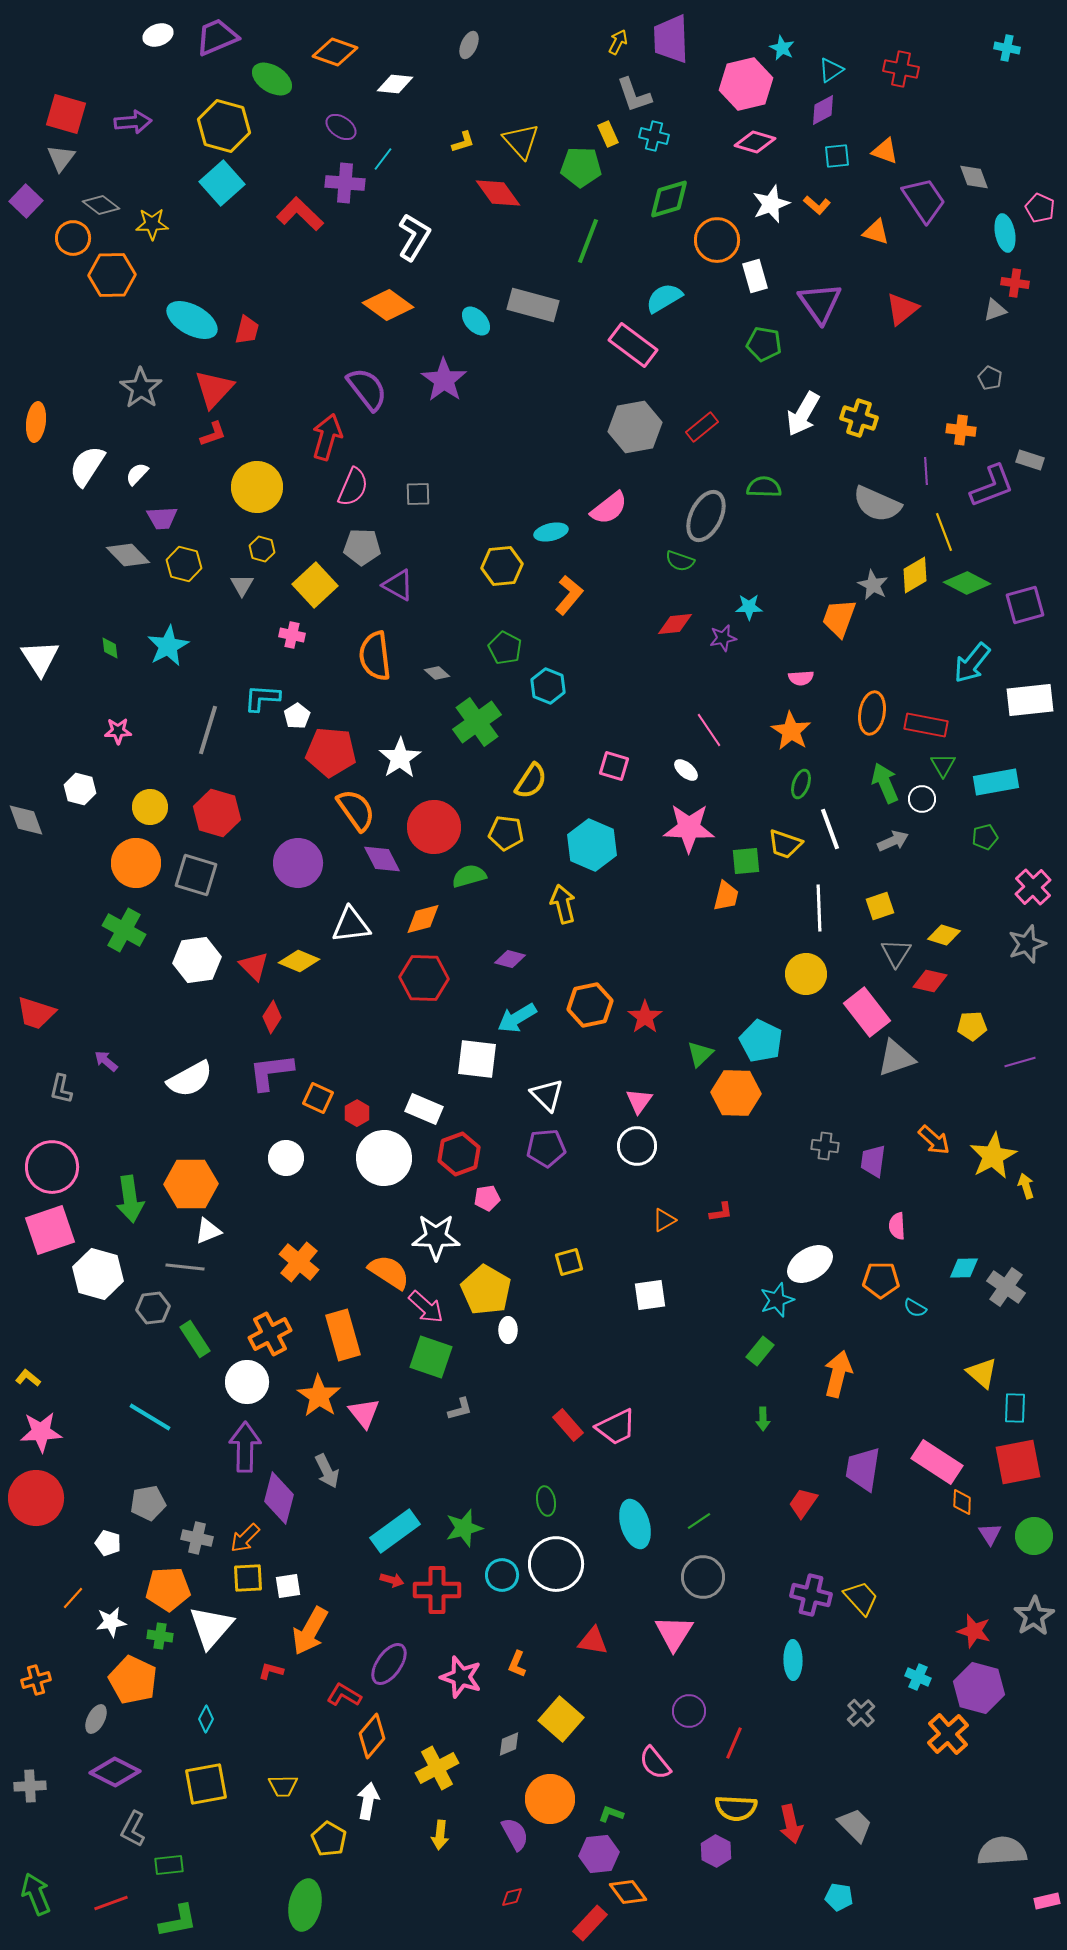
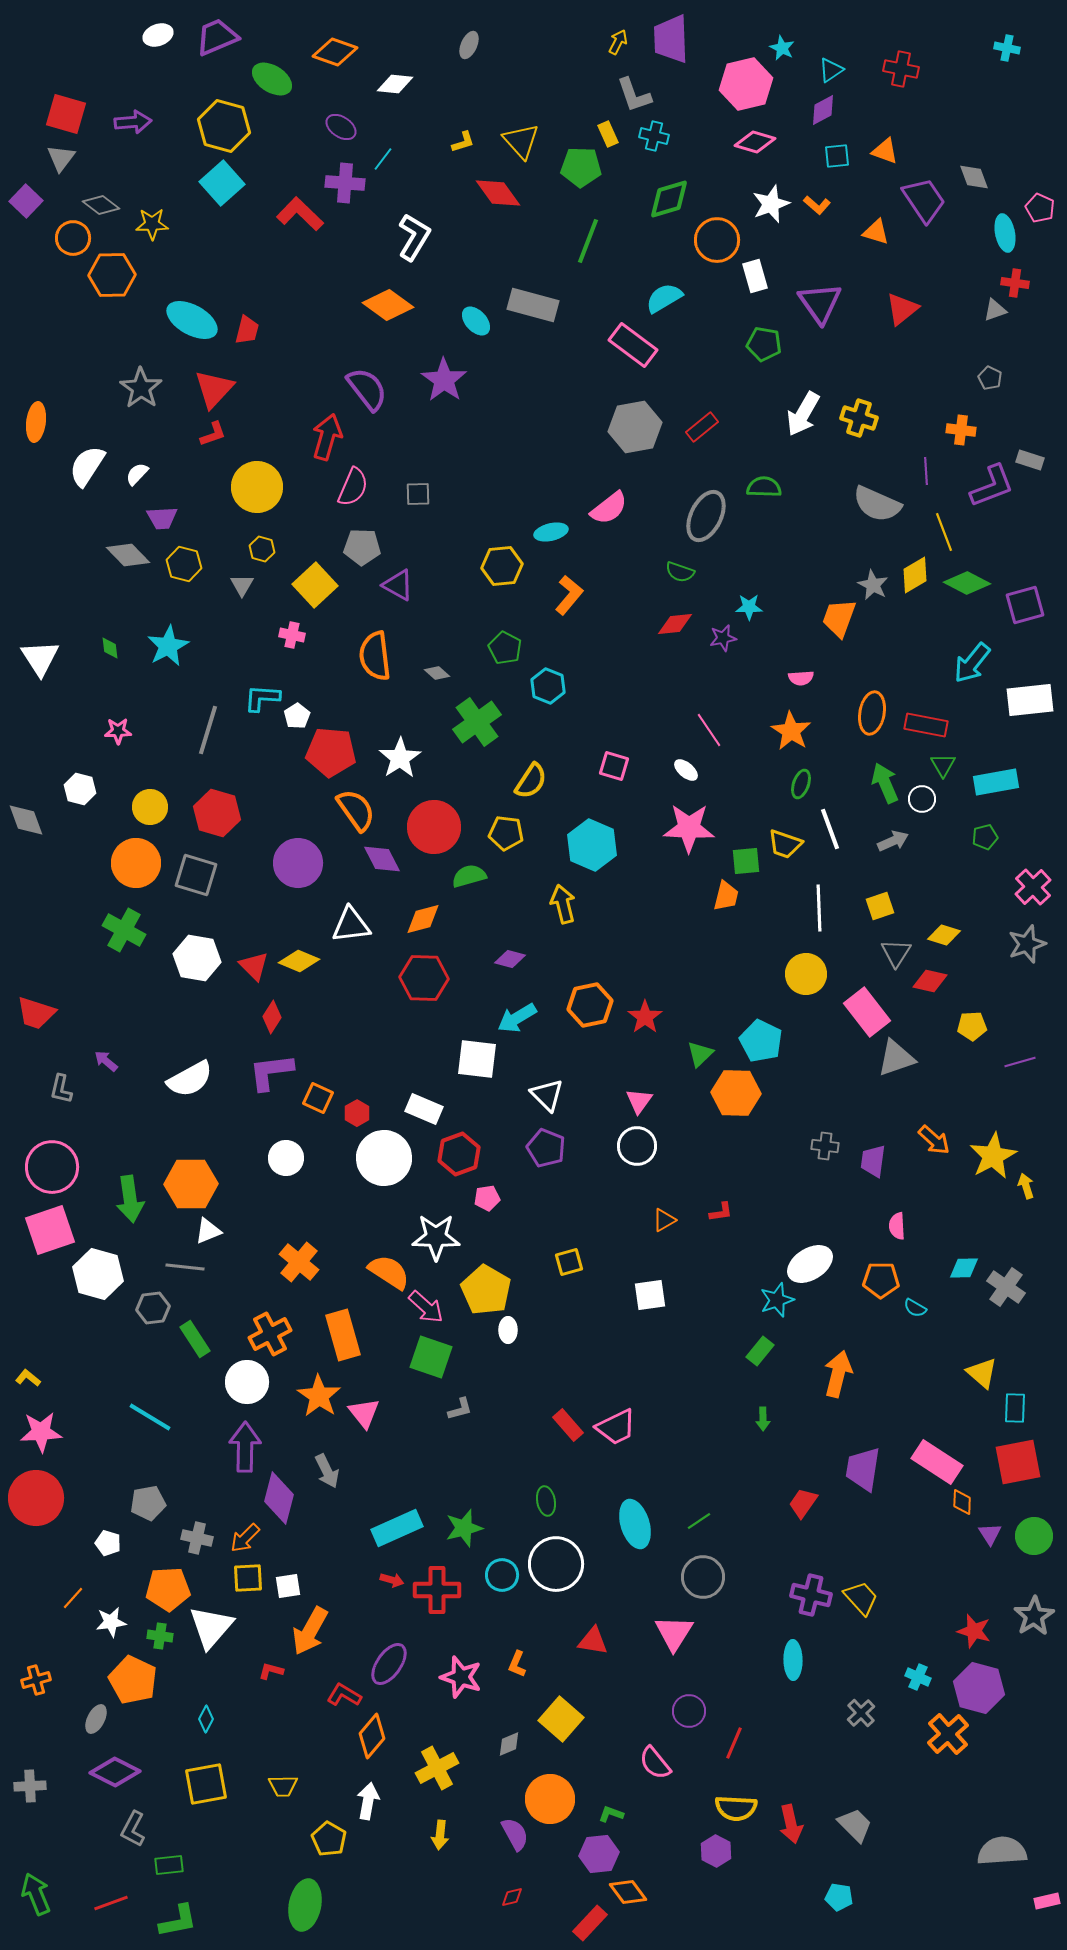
green semicircle at (680, 561): moved 11 px down
white hexagon at (197, 960): moved 2 px up; rotated 18 degrees clockwise
purple pentagon at (546, 1148): rotated 27 degrees clockwise
cyan rectangle at (395, 1531): moved 2 px right, 3 px up; rotated 12 degrees clockwise
